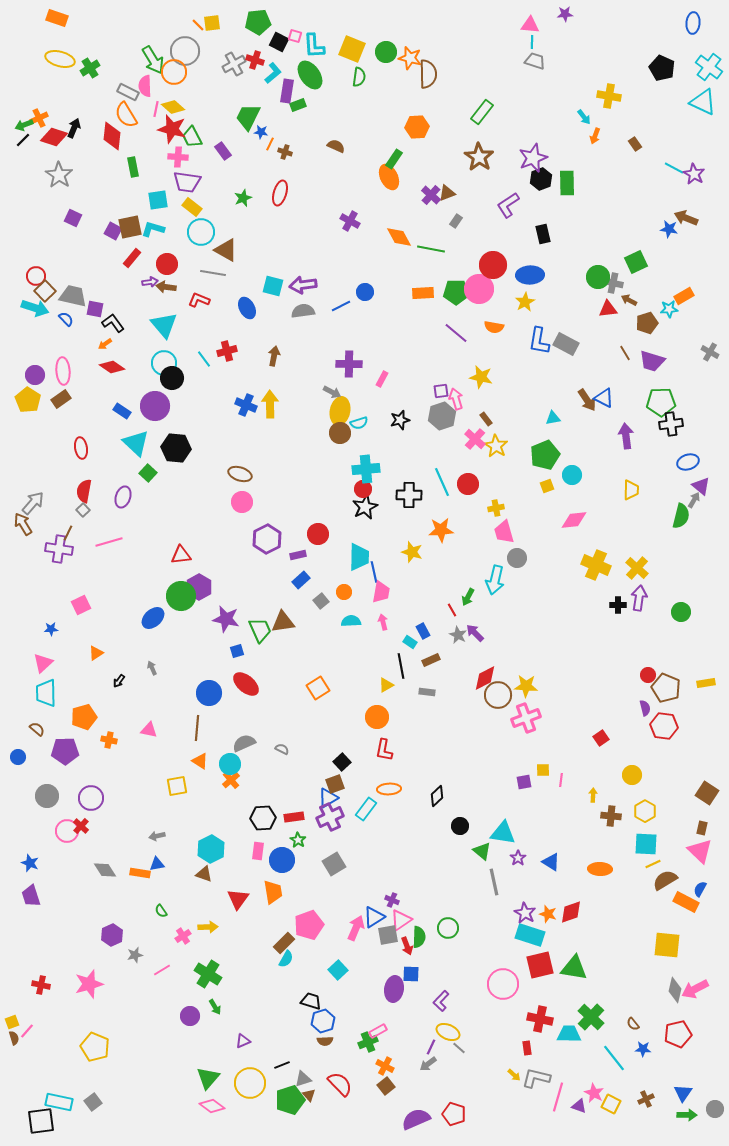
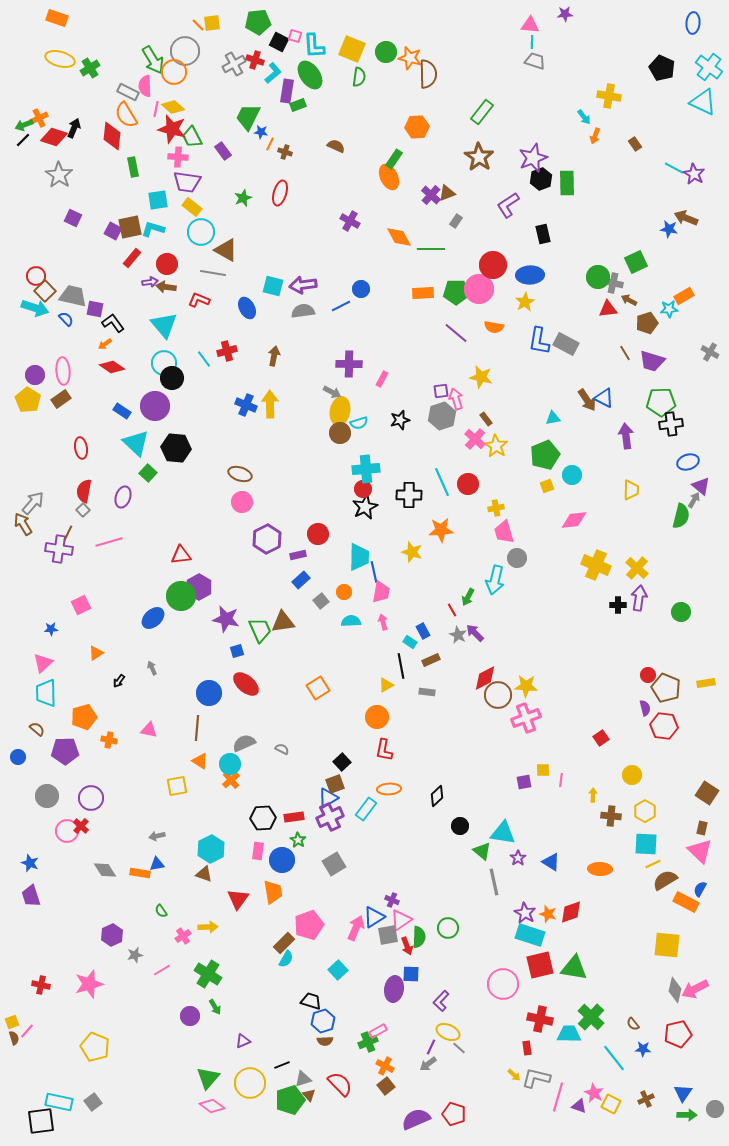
green line at (431, 249): rotated 12 degrees counterclockwise
blue circle at (365, 292): moved 4 px left, 3 px up
